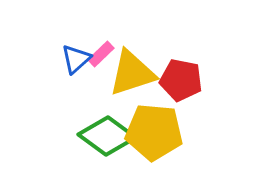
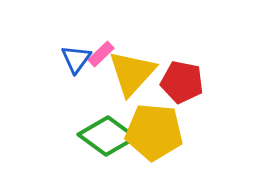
blue triangle: rotated 12 degrees counterclockwise
yellow triangle: rotated 30 degrees counterclockwise
red pentagon: moved 1 px right, 2 px down
